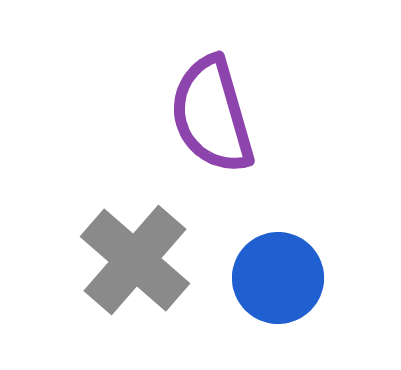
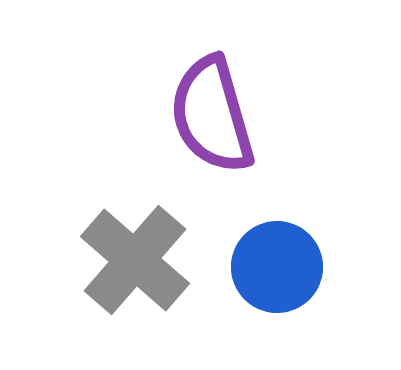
blue circle: moved 1 px left, 11 px up
